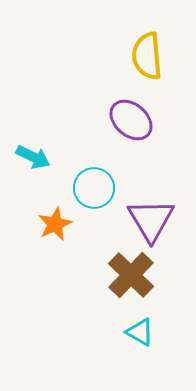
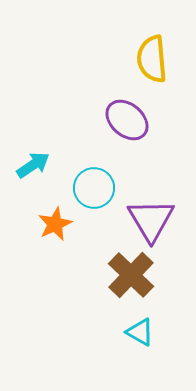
yellow semicircle: moved 5 px right, 3 px down
purple ellipse: moved 4 px left
cyan arrow: moved 8 px down; rotated 60 degrees counterclockwise
